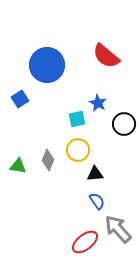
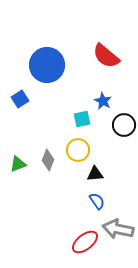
blue star: moved 5 px right, 2 px up
cyan square: moved 5 px right
black circle: moved 1 px down
green triangle: moved 2 px up; rotated 30 degrees counterclockwise
gray arrow: rotated 36 degrees counterclockwise
